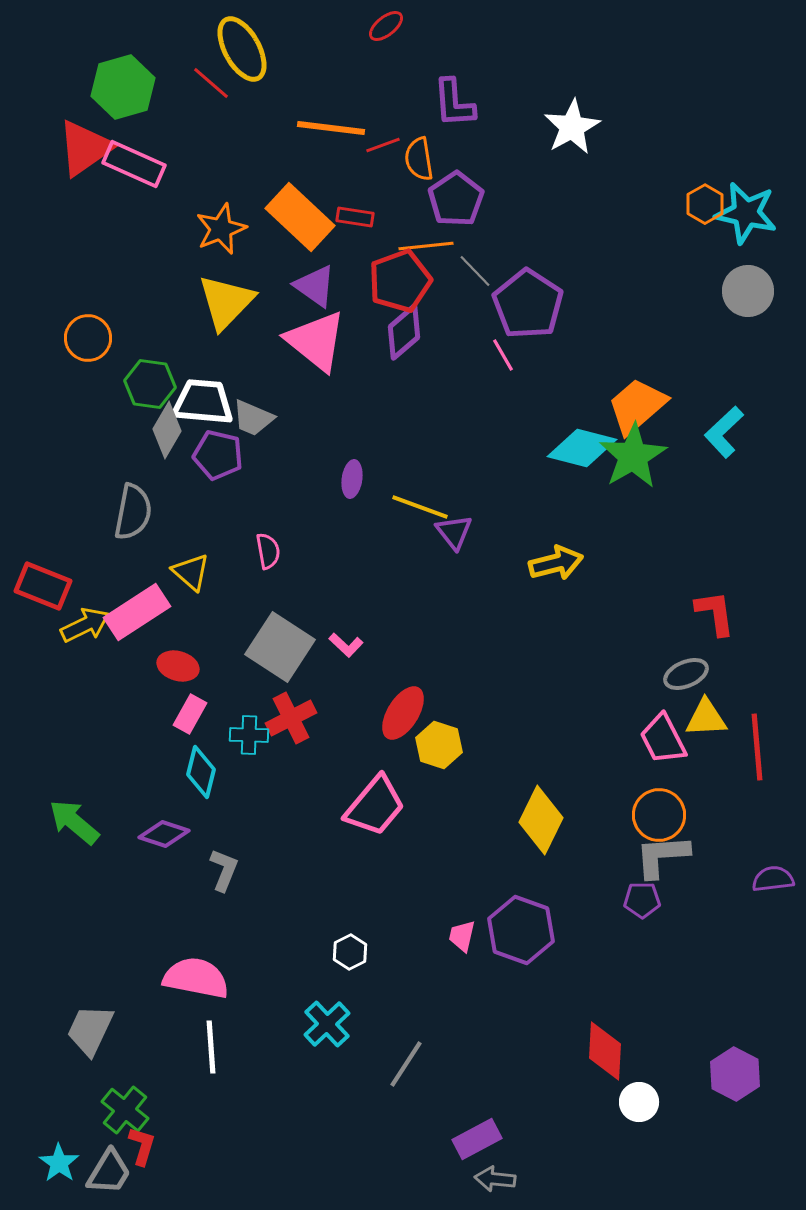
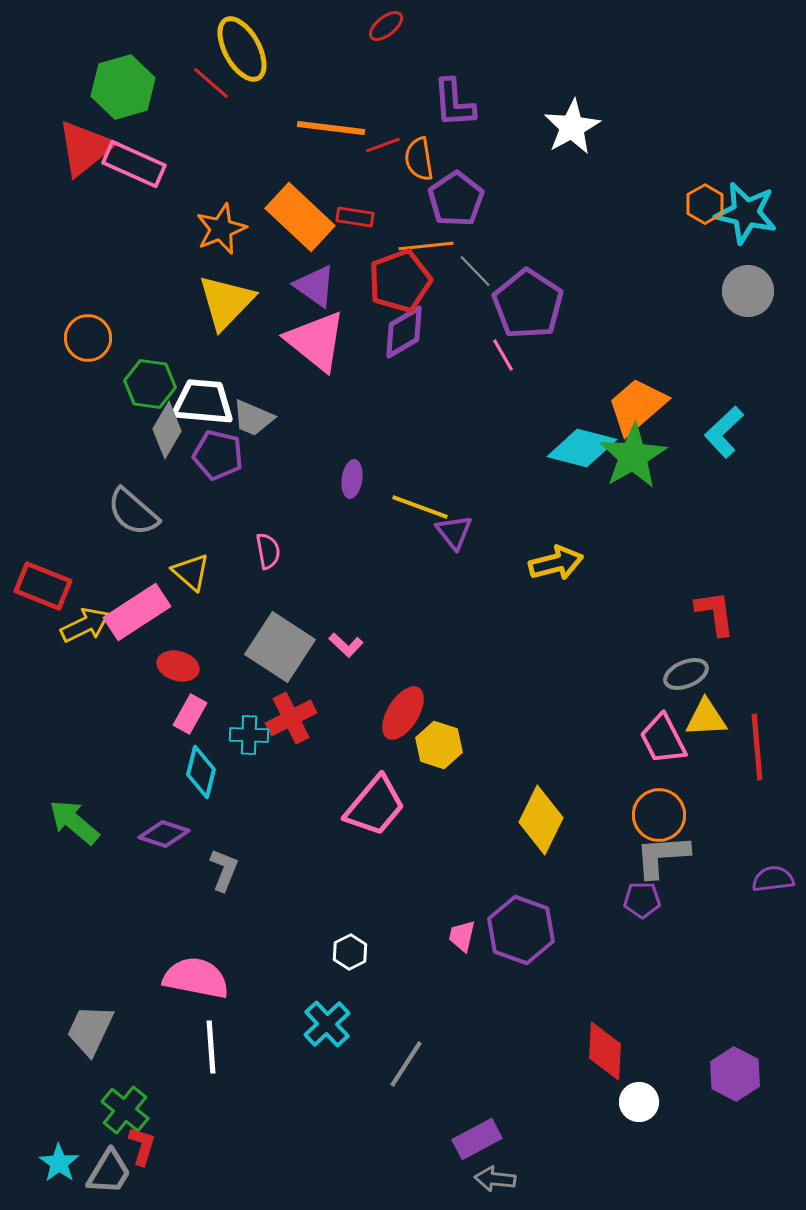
red triangle at (85, 148): rotated 4 degrees counterclockwise
purple diamond at (404, 332): rotated 10 degrees clockwise
gray semicircle at (133, 512): rotated 120 degrees clockwise
